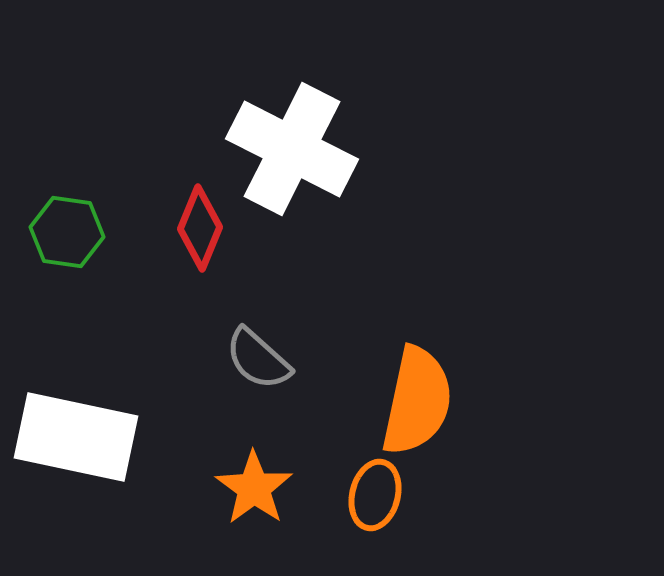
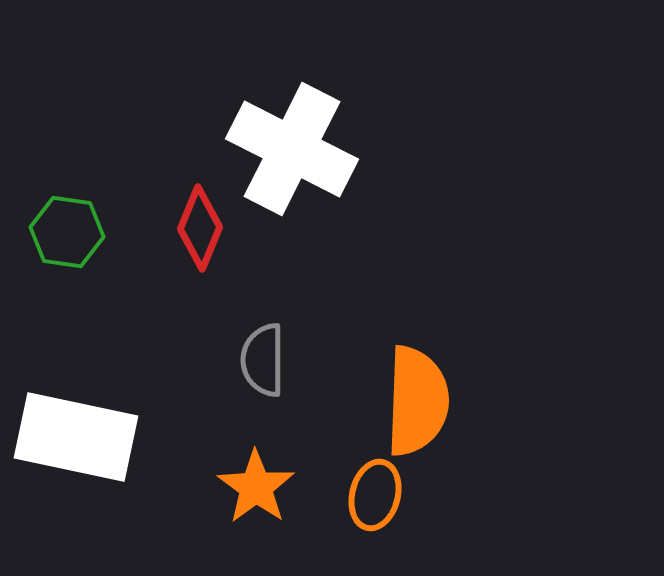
gray semicircle: moved 5 px right, 1 px down; rotated 48 degrees clockwise
orange semicircle: rotated 10 degrees counterclockwise
orange star: moved 2 px right, 1 px up
